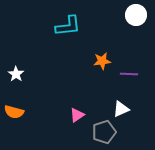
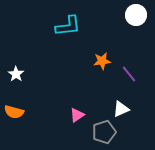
purple line: rotated 48 degrees clockwise
